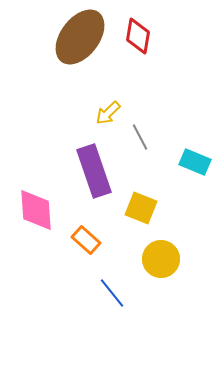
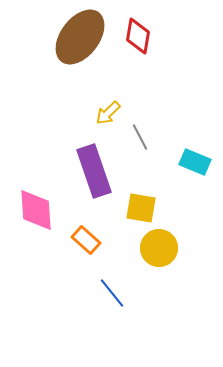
yellow square: rotated 12 degrees counterclockwise
yellow circle: moved 2 px left, 11 px up
